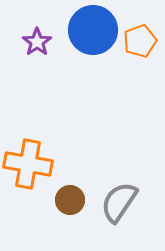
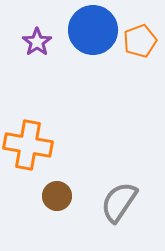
orange cross: moved 19 px up
brown circle: moved 13 px left, 4 px up
